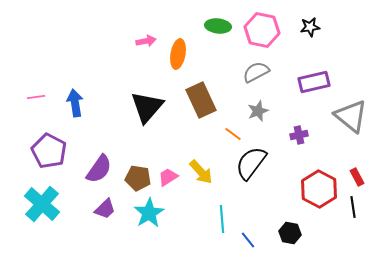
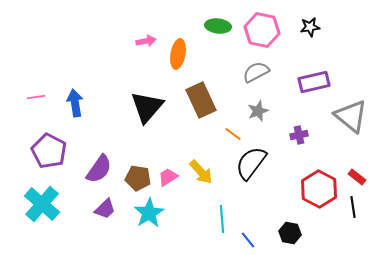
red rectangle: rotated 24 degrees counterclockwise
